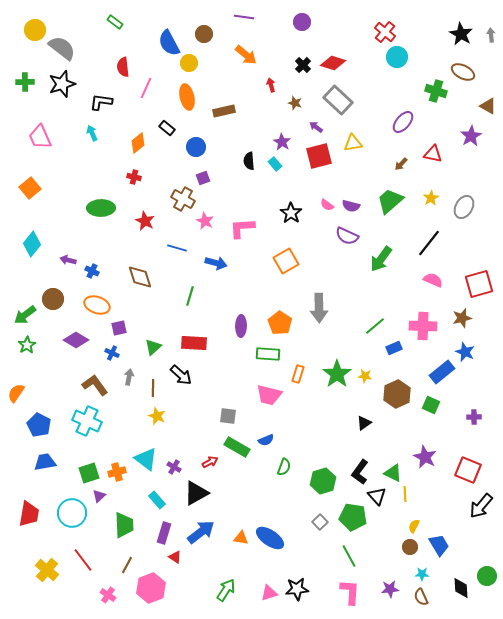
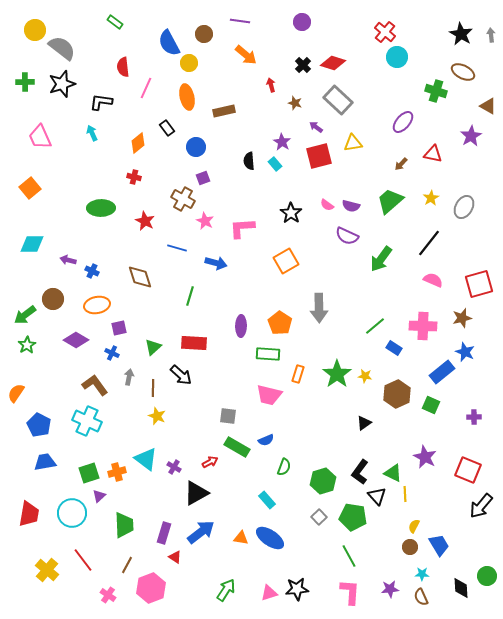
purple line at (244, 17): moved 4 px left, 4 px down
black rectangle at (167, 128): rotated 14 degrees clockwise
cyan diamond at (32, 244): rotated 50 degrees clockwise
orange ellipse at (97, 305): rotated 30 degrees counterclockwise
blue rectangle at (394, 348): rotated 56 degrees clockwise
cyan rectangle at (157, 500): moved 110 px right
gray square at (320, 522): moved 1 px left, 5 px up
